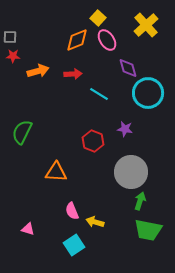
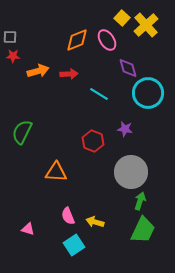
yellow square: moved 24 px right
red arrow: moved 4 px left
pink semicircle: moved 4 px left, 5 px down
green trapezoid: moved 5 px left; rotated 76 degrees counterclockwise
